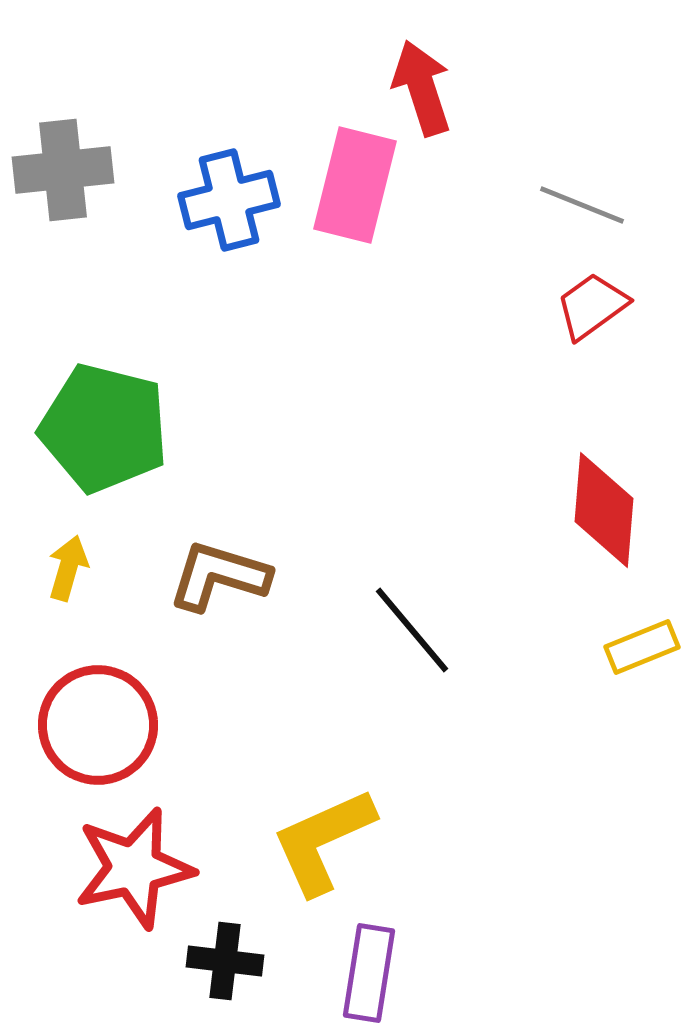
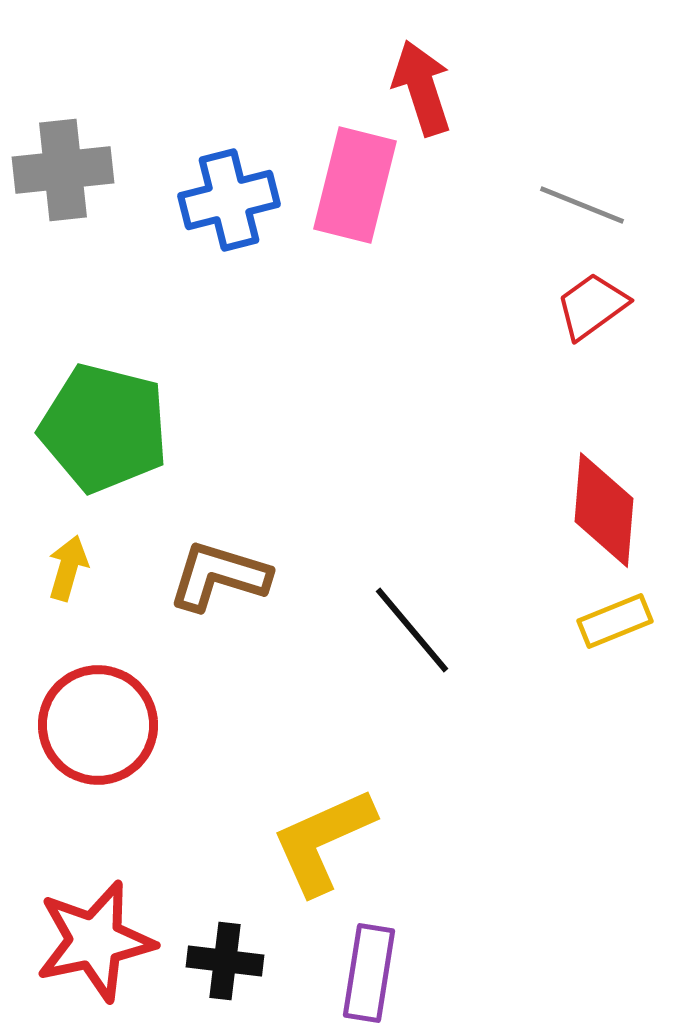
yellow rectangle: moved 27 px left, 26 px up
red star: moved 39 px left, 73 px down
